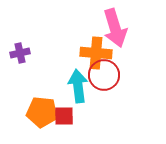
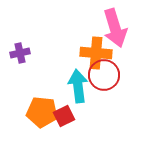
red square: rotated 25 degrees counterclockwise
